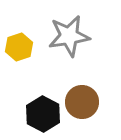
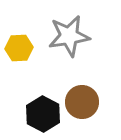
yellow hexagon: moved 1 px down; rotated 16 degrees clockwise
